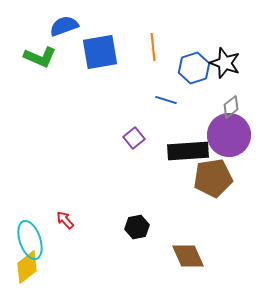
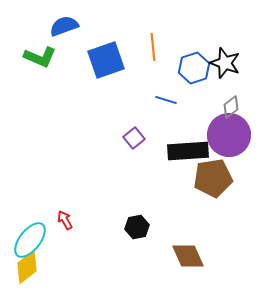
blue square: moved 6 px right, 8 px down; rotated 9 degrees counterclockwise
red arrow: rotated 12 degrees clockwise
cyan ellipse: rotated 57 degrees clockwise
